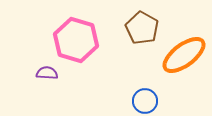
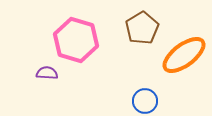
brown pentagon: rotated 12 degrees clockwise
